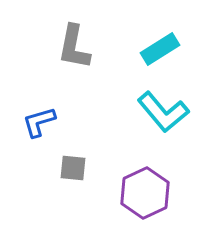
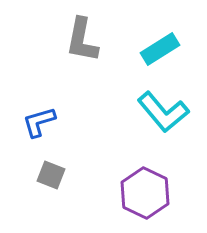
gray L-shape: moved 8 px right, 7 px up
gray square: moved 22 px left, 7 px down; rotated 16 degrees clockwise
purple hexagon: rotated 9 degrees counterclockwise
